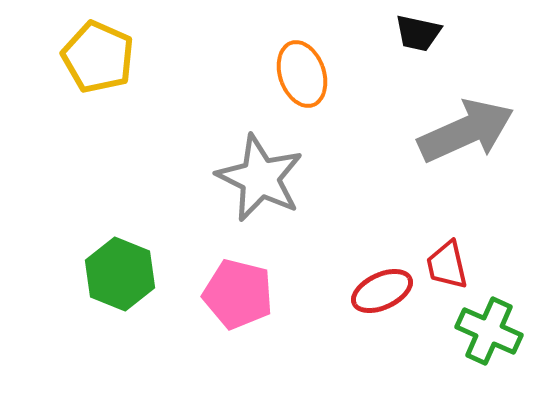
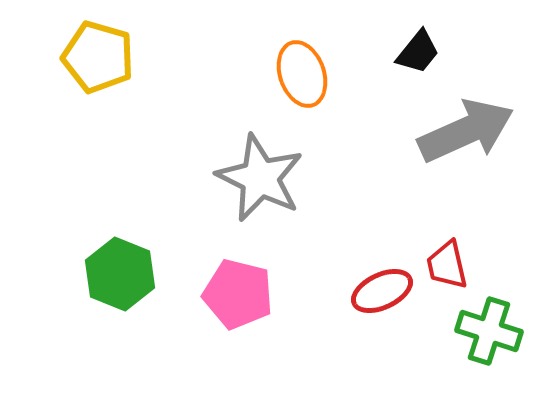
black trapezoid: moved 19 px down; rotated 63 degrees counterclockwise
yellow pentagon: rotated 8 degrees counterclockwise
green cross: rotated 6 degrees counterclockwise
